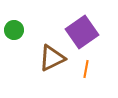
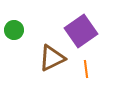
purple square: moved 1 px left, 1 px up
orange line: rotated 18 degrees counterclockwise
